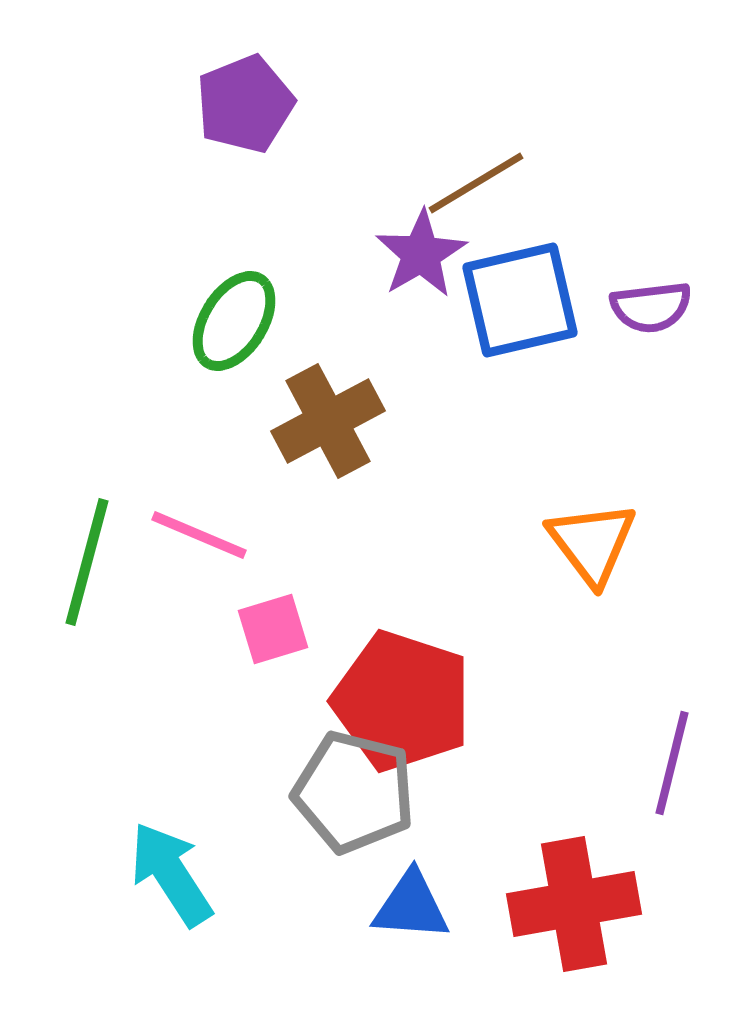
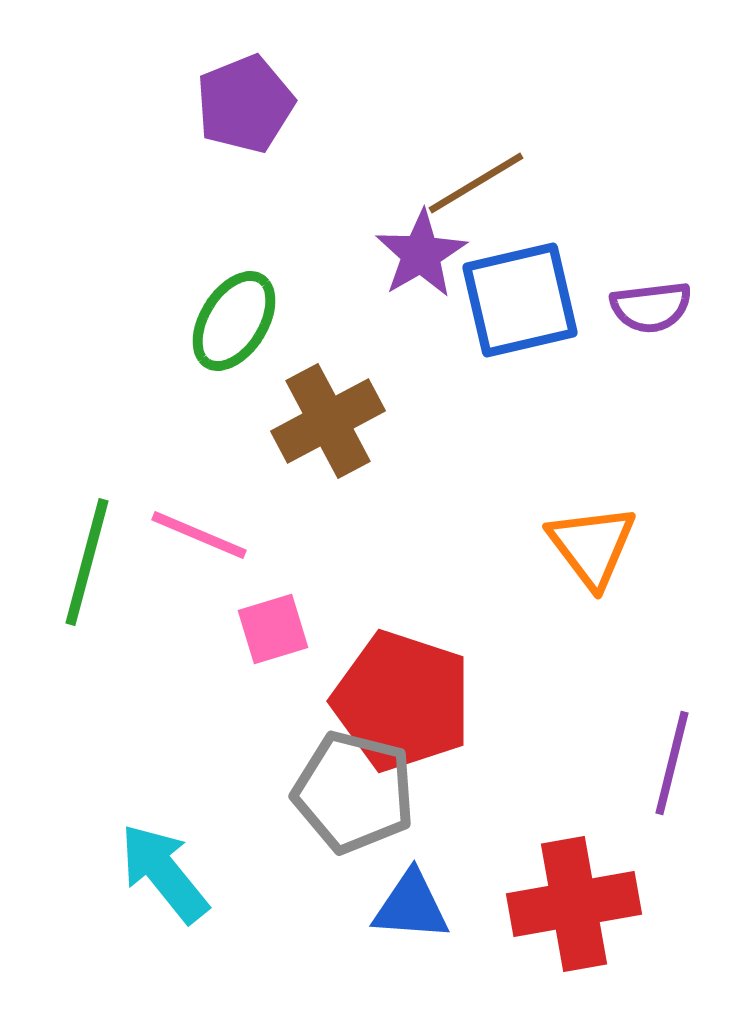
orange triangle: moved 3 px down
cyan arrow: moved 7 px left, 1 px up; rotated 6 degrees counterclockwise
